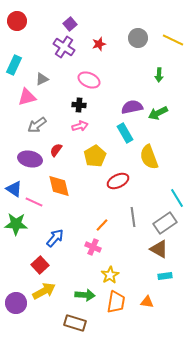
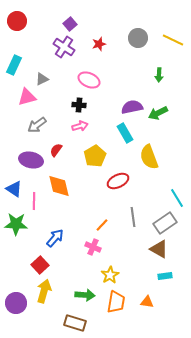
purple ellipse at (30, 159): moved 1 px right, 1 px down
pink line at (34, 202): moved 1 px up; rotated 66 degrees clockwise
yellow arrow at (44, 291): rotated 45 degrees counterclockwise
